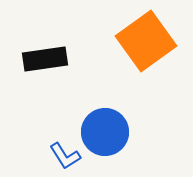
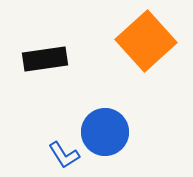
orange square: rotated 6 degrees counterclockwise
blue L-shape: moved 1 px left, 1 px up
